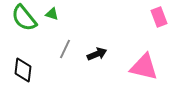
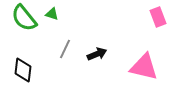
pink rectangle: moved 1 px left
